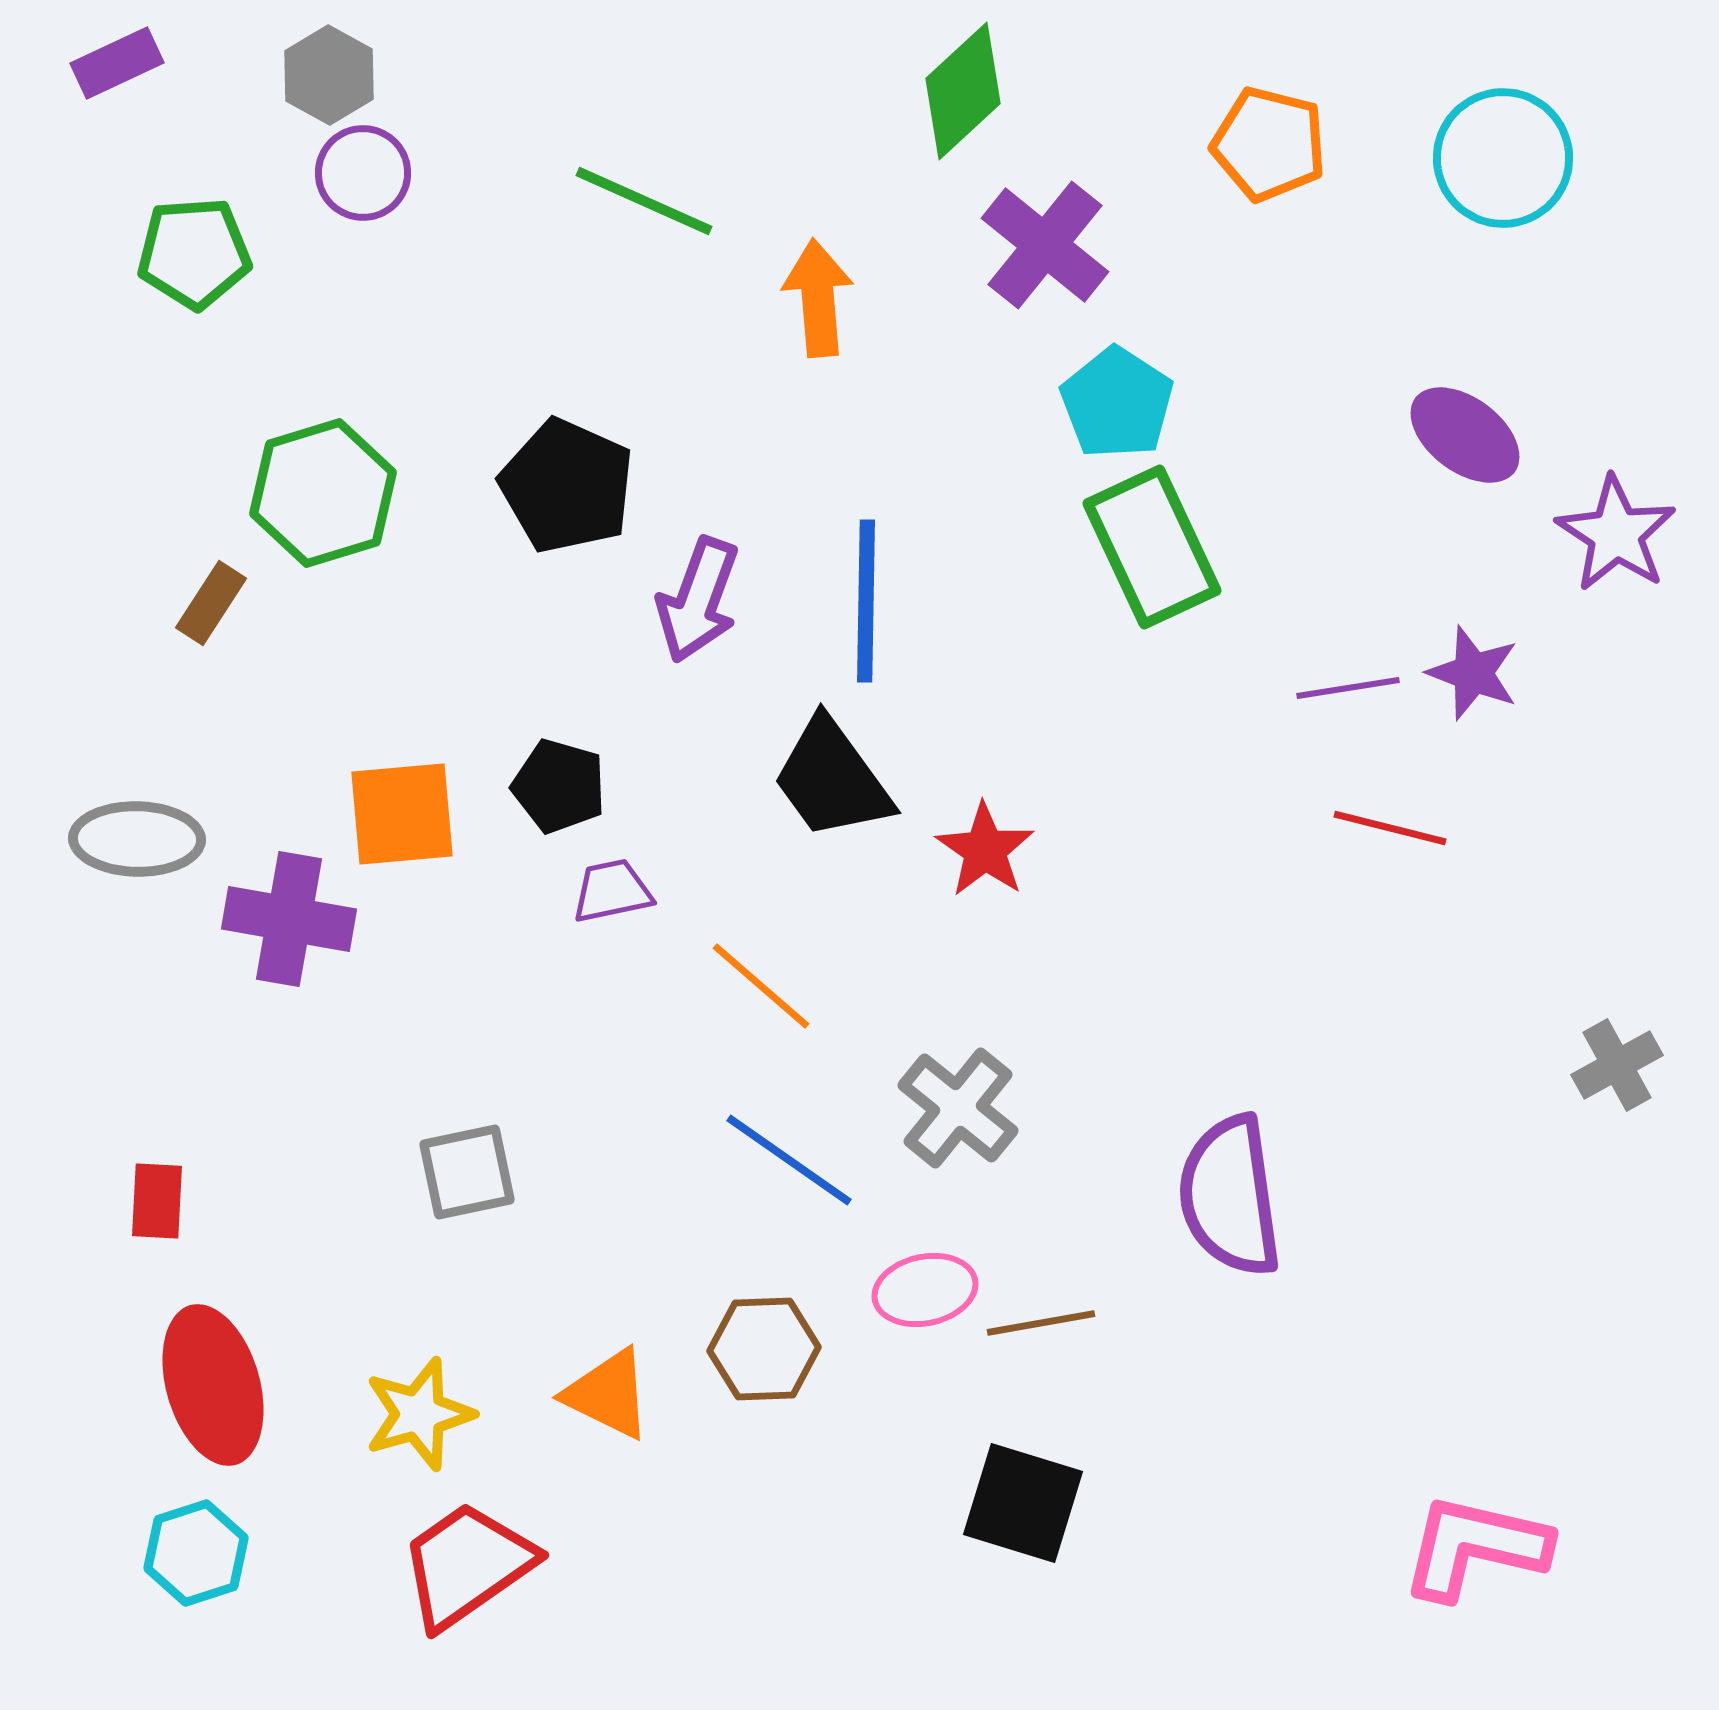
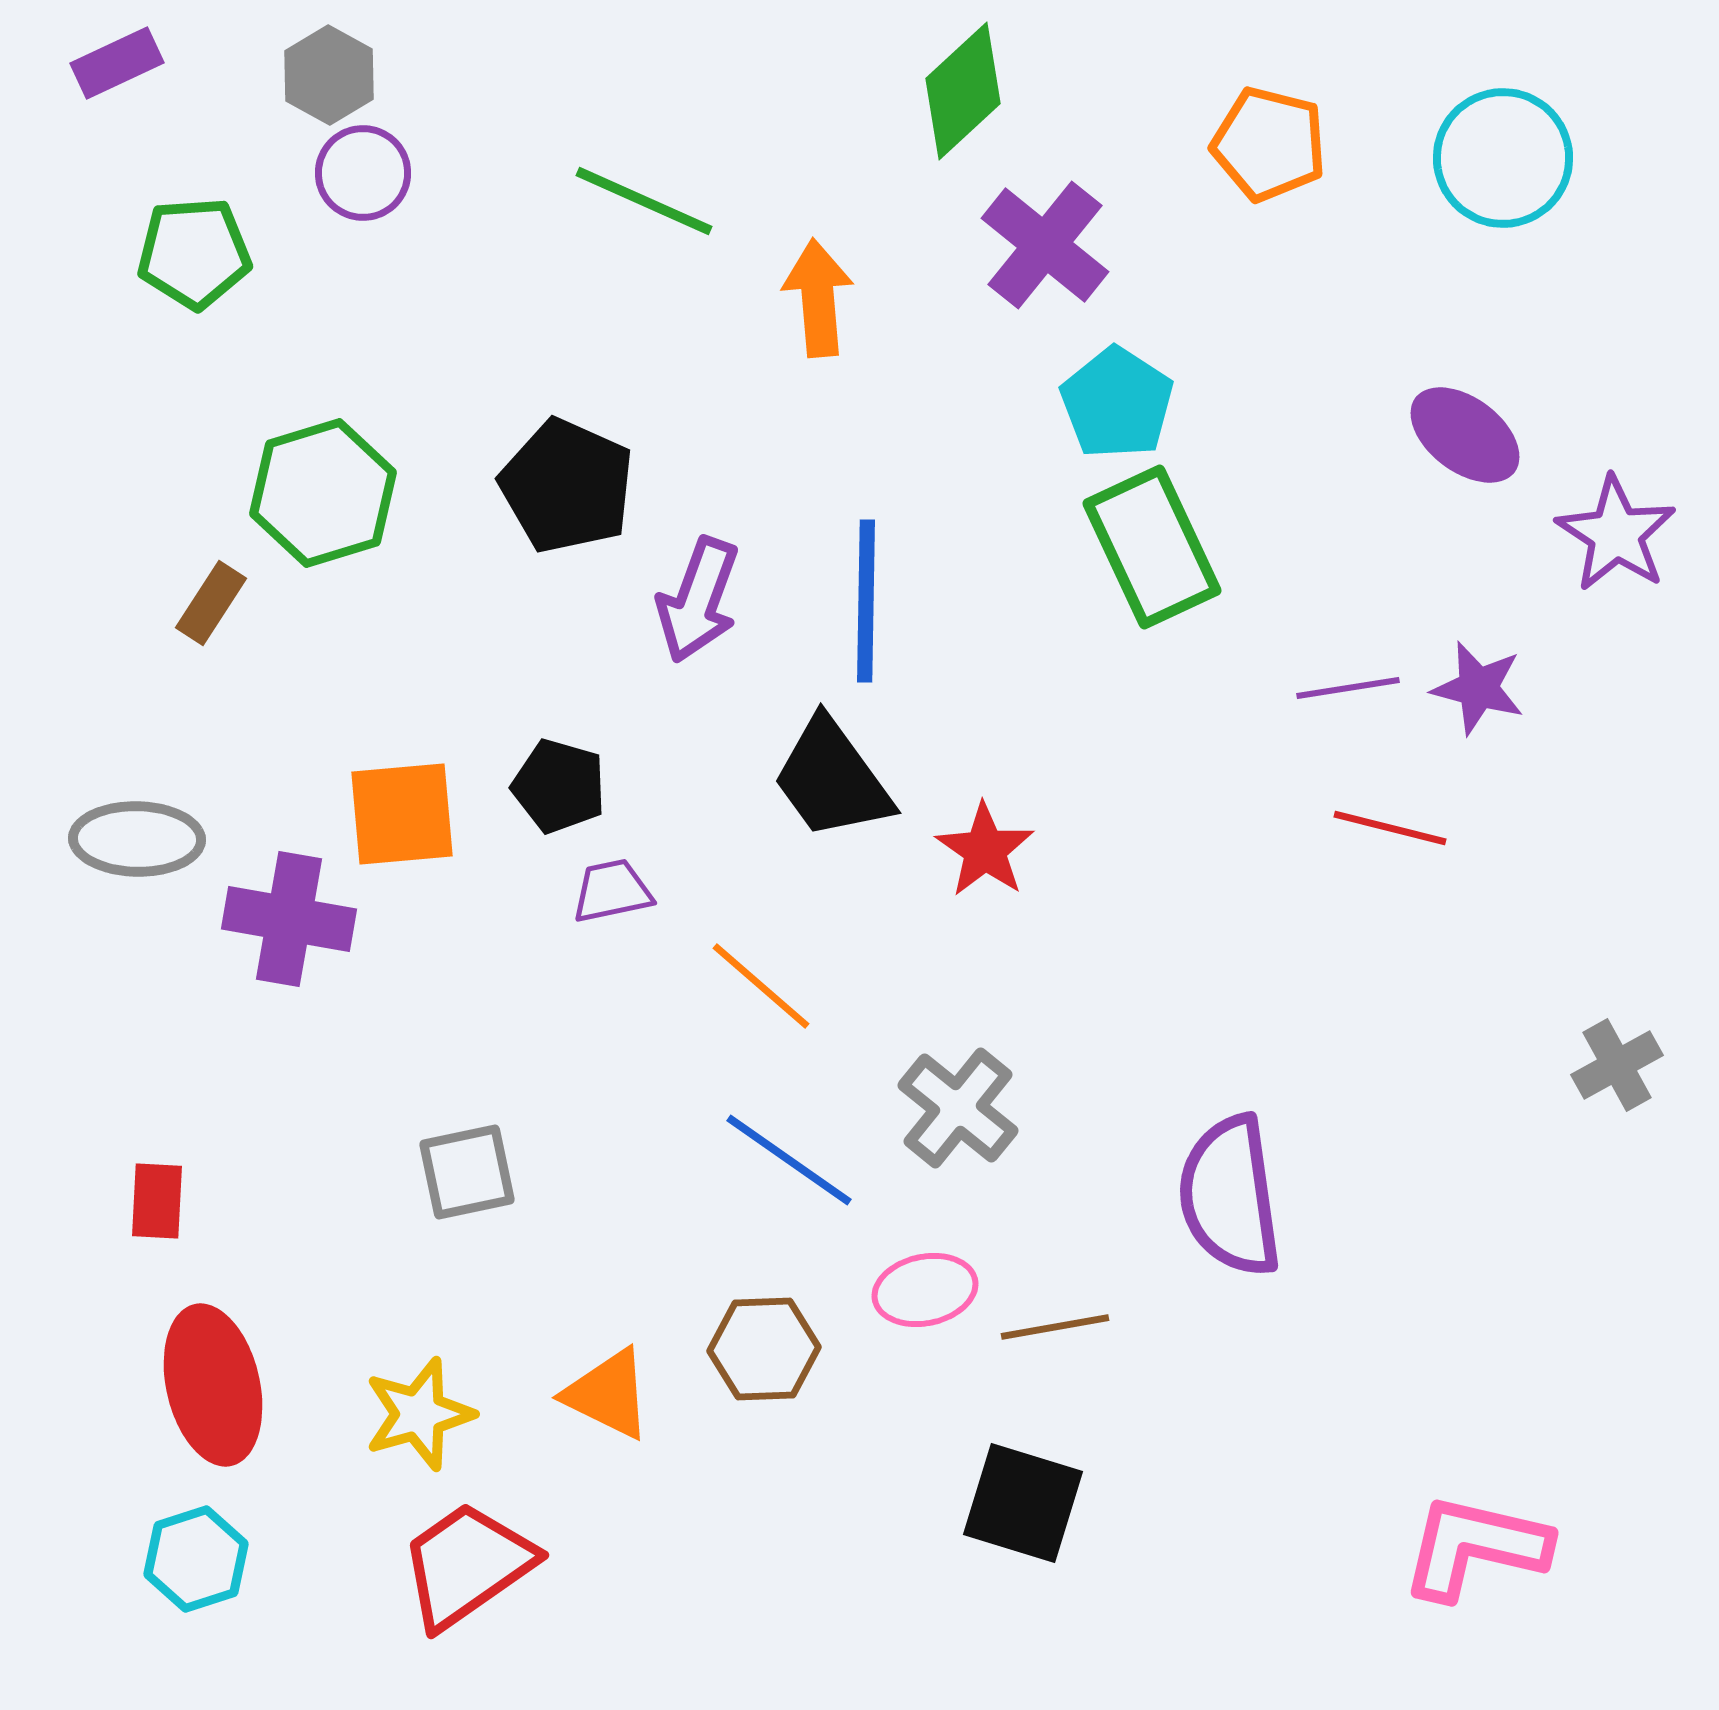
purple star at (1473, 673): moved 5 px right, 15 px down; rotated 6 degrees counterclockwise
brown line at (1041, 1323): moved 14 px right, 4 px down
red ellipse at (213, 1385): rotated 3 degrees clockwise
cyan hexagon at (196, 1553): moved 6 px down
